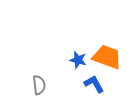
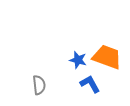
blue L-shape: moved 4 px left
